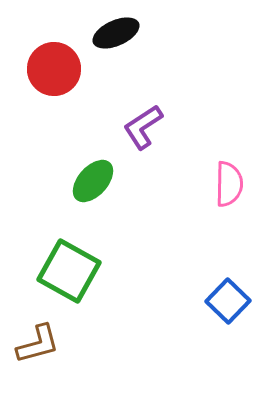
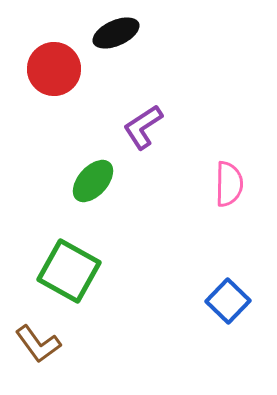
brown L-shape: rotated 69 degrees clockwise
